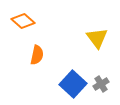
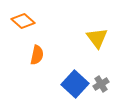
blue square: moved 2 px right
